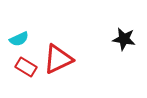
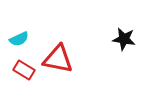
red triangle: rotated 36 degrees clockwise
red rectangle: moved 2 px left, 3 px down
